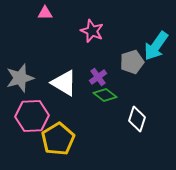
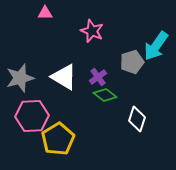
white triangle: moved 6 px up
